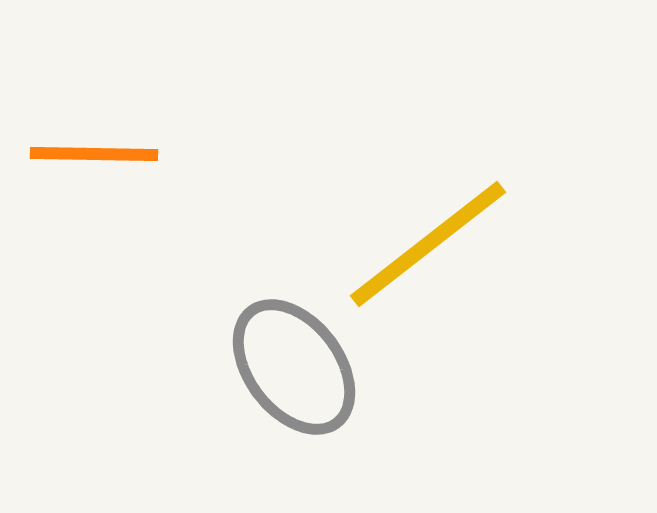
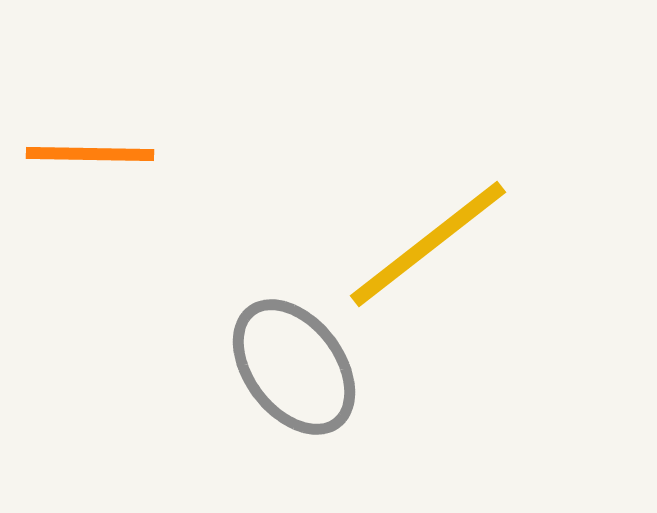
orange line: moved 4 px left
